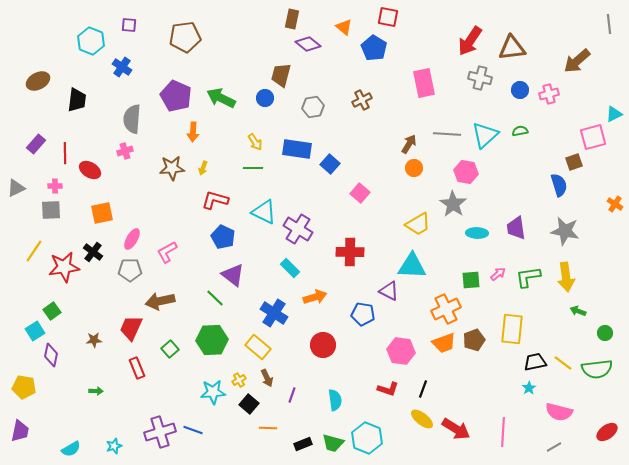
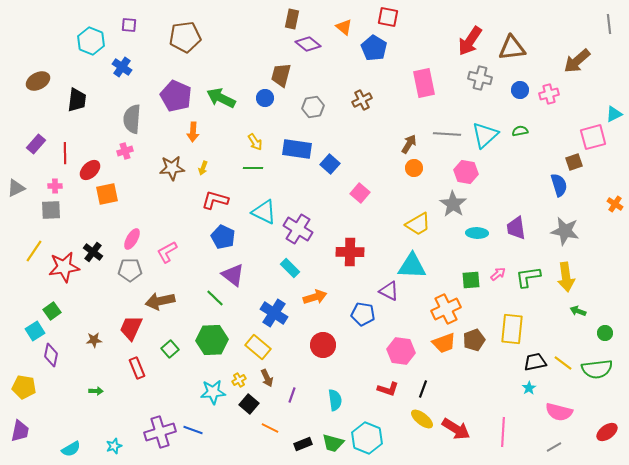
red ellipse at (90, 170): rotated 75 degrees counterclockwise
orange square at (102, 213): moved 5 px right, 19 px up
orange line at (268, 428): moved 2 px right; rotated 24 degrees clockwise
